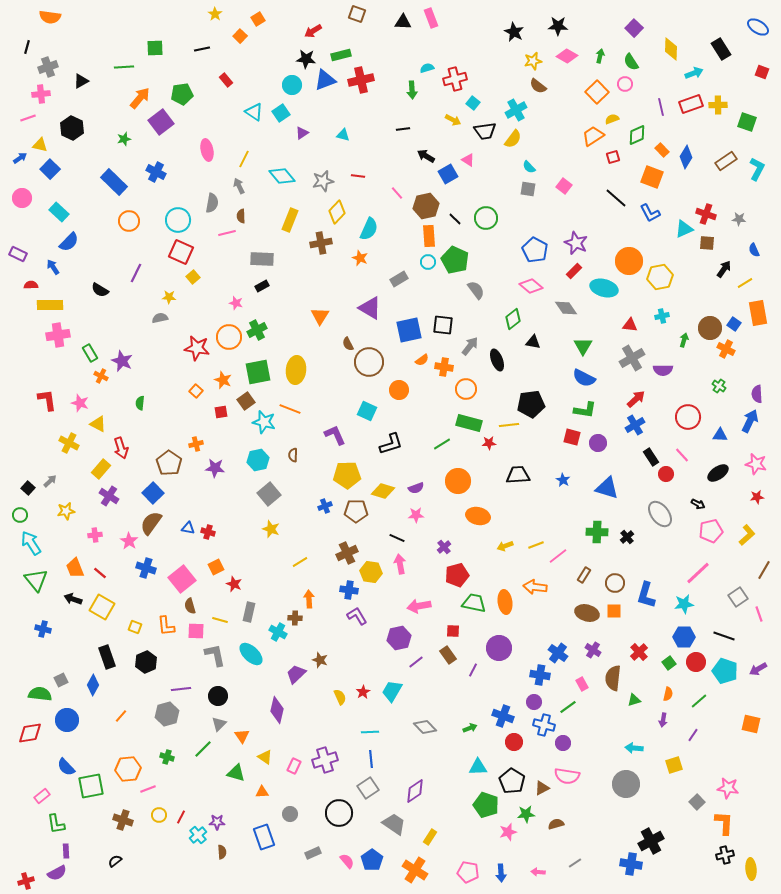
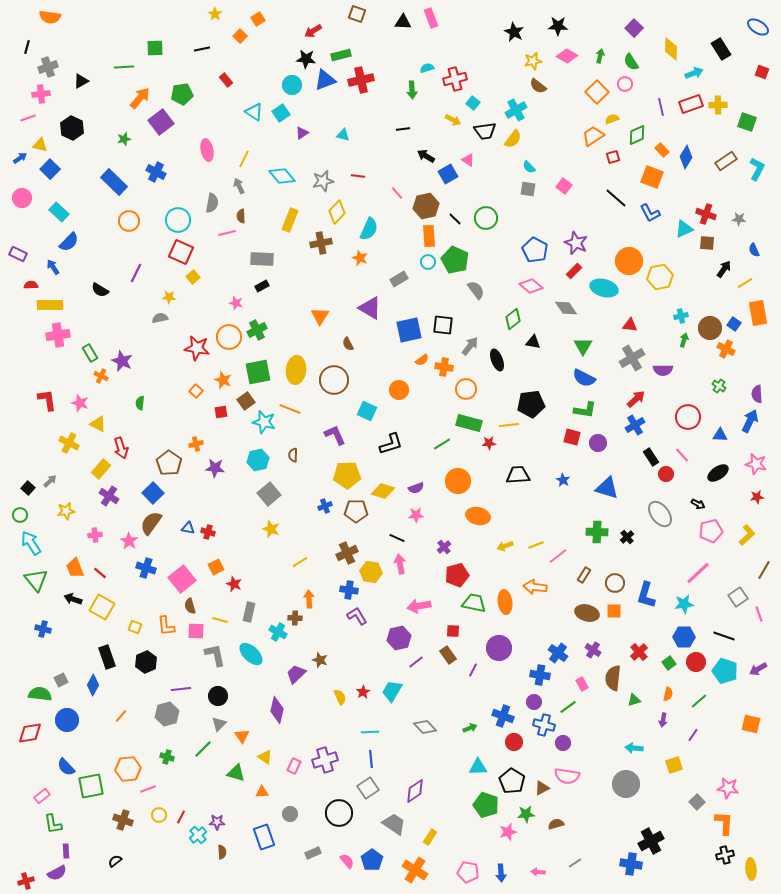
cyan cross at (662, 316): moved 19 px right
brown circle at (369, 362): moved 35 px left, 18 px down
green L-shape at (56, 824): moved 3 px left
